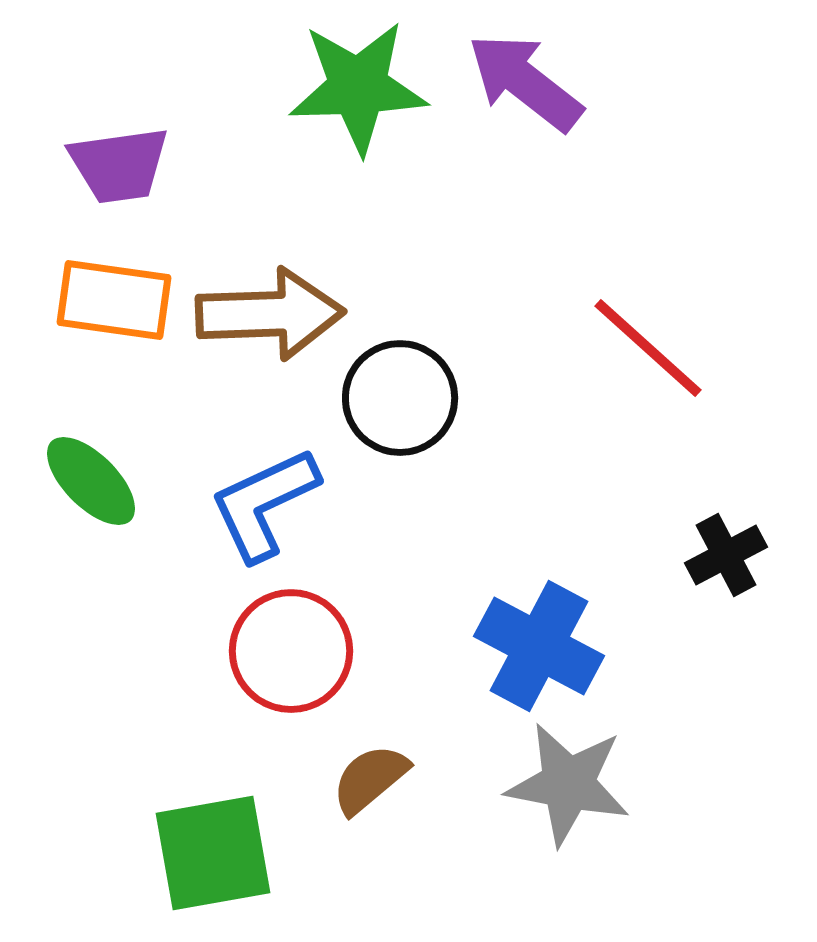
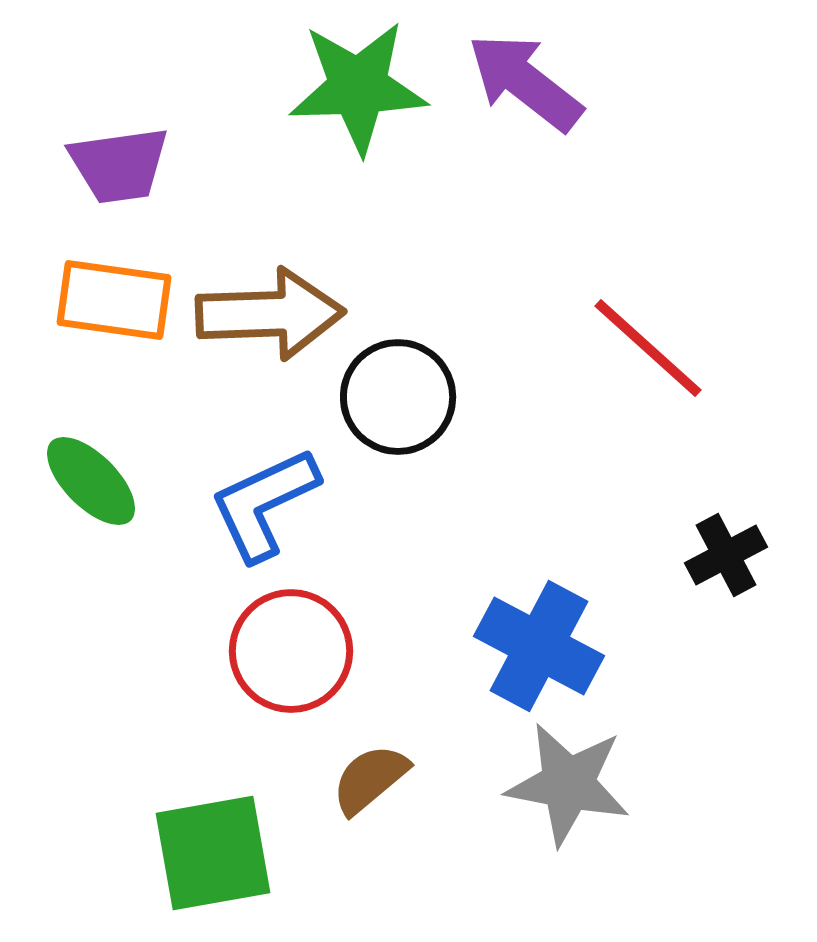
black circle: moved 2 px left, 1 px up
